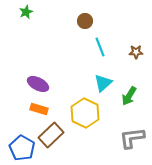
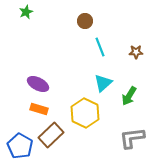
blue pentagon: moved 2 px left, 2 px up
